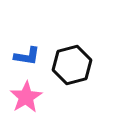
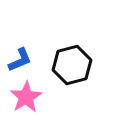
blue L-shape: moved 7 px left, 4 px down; rotated 32 degrees counterclockwise
